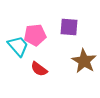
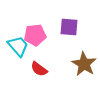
brown star: moved 3 px down
